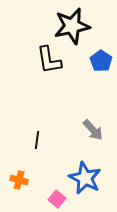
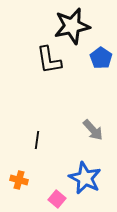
blue pentagon: moved 3 px up
